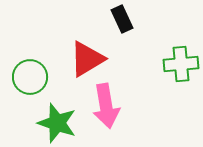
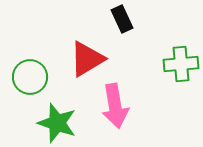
pink arrow: moved 9 px right
